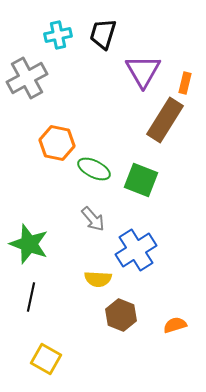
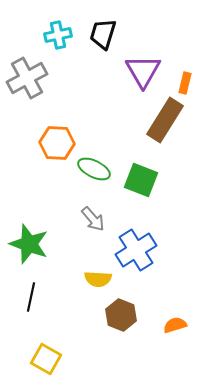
orange hexagon: rotated 8 degrees counterclockwise
